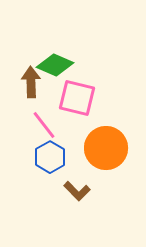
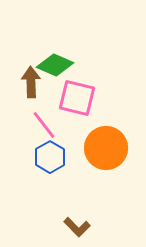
brown L-shape: moved 36 px down
